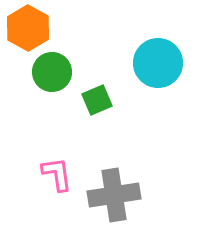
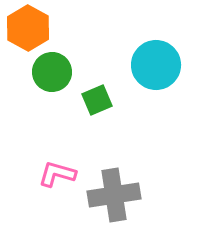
cyan circle: moved 2 px left, 2 px down
pink L-shape: rotated 66 degrees counterclockwise
